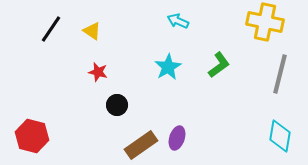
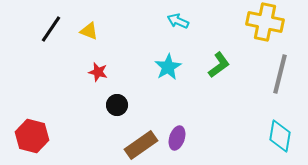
yellow triangle: moved 3 px left; rotated 12 degrees counterclockwise
